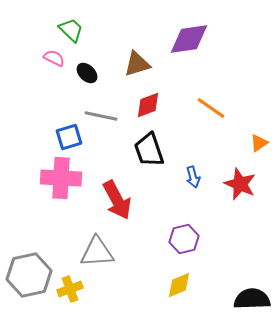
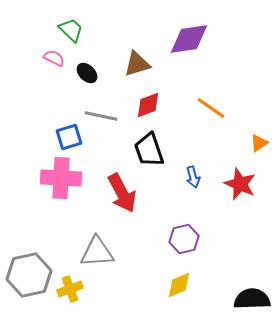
red arrow: moved 5 px right, 7 px up
